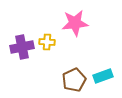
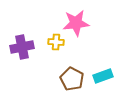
pink star: moved 1 px right
yellow cross: moved 9 px right
brown pentagon: moved 2 px left, 1 px up; rotated 20 degrees counterclockwise
